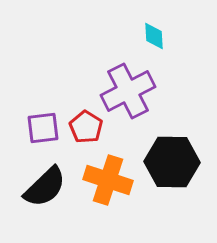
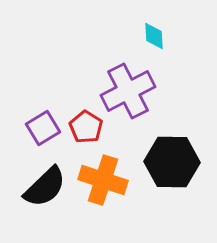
purple square: rotated 24 degrees counterclockwise
orange cross: moved 5 px left
